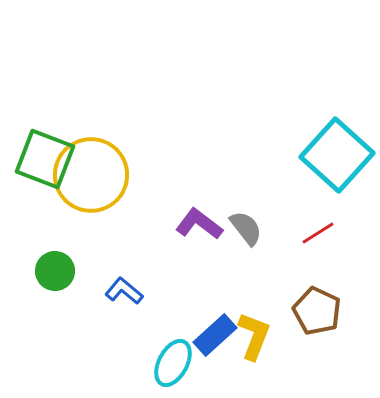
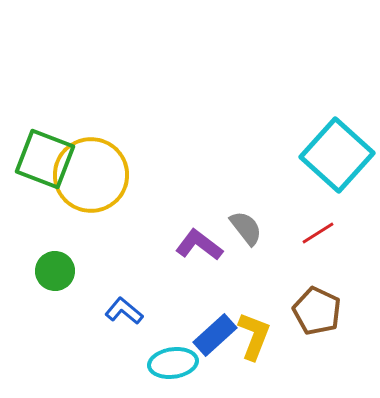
purple L-shape: moved 21 px down
blue L-shape: moved 20 px down
cyan ellipse: rotated 54 degrees clockwise
